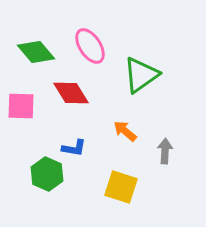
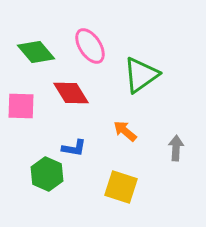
gray arrow: moved 11 px right, 3 px up
